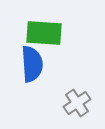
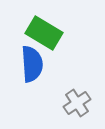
green rectangle: rotated 27 degrees clockwise
